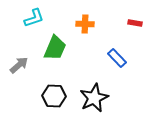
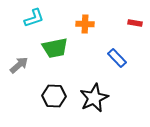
green trapezoid: rotated 56 degrees clockwise
